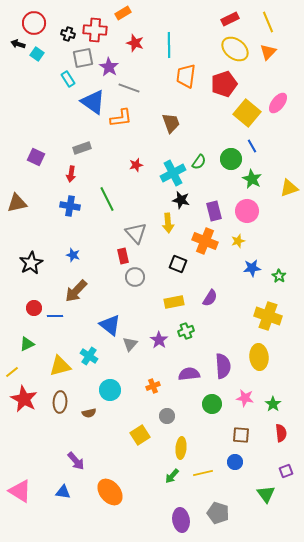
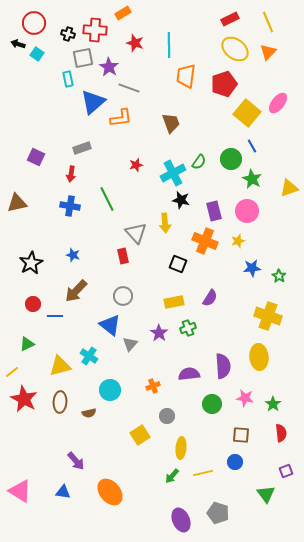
cyan rectangle at (68, 79): rotated 21 degrees clockwise
blue triangle at (93, 102): rotated 44 degrees clockwise
yellow arrow at (168, 223): moved 3 px left
gray circle at (135, 277): moved 12 px left, 19 px down
red circle at (34, 308): moved 1 px left, 4 px up
green cross at (186, 331): moved 2 px right, 3 px up
purple star at (159, 340): moved 7 px up
purple ellipse at (181, 520): rotated 15 degrees counterclockwise
